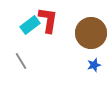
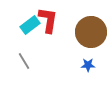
brown circle: moved 1 px up
gray line: moved 3 px right
blue star: moved 6 px left; rotated 16 degrees clockwise
